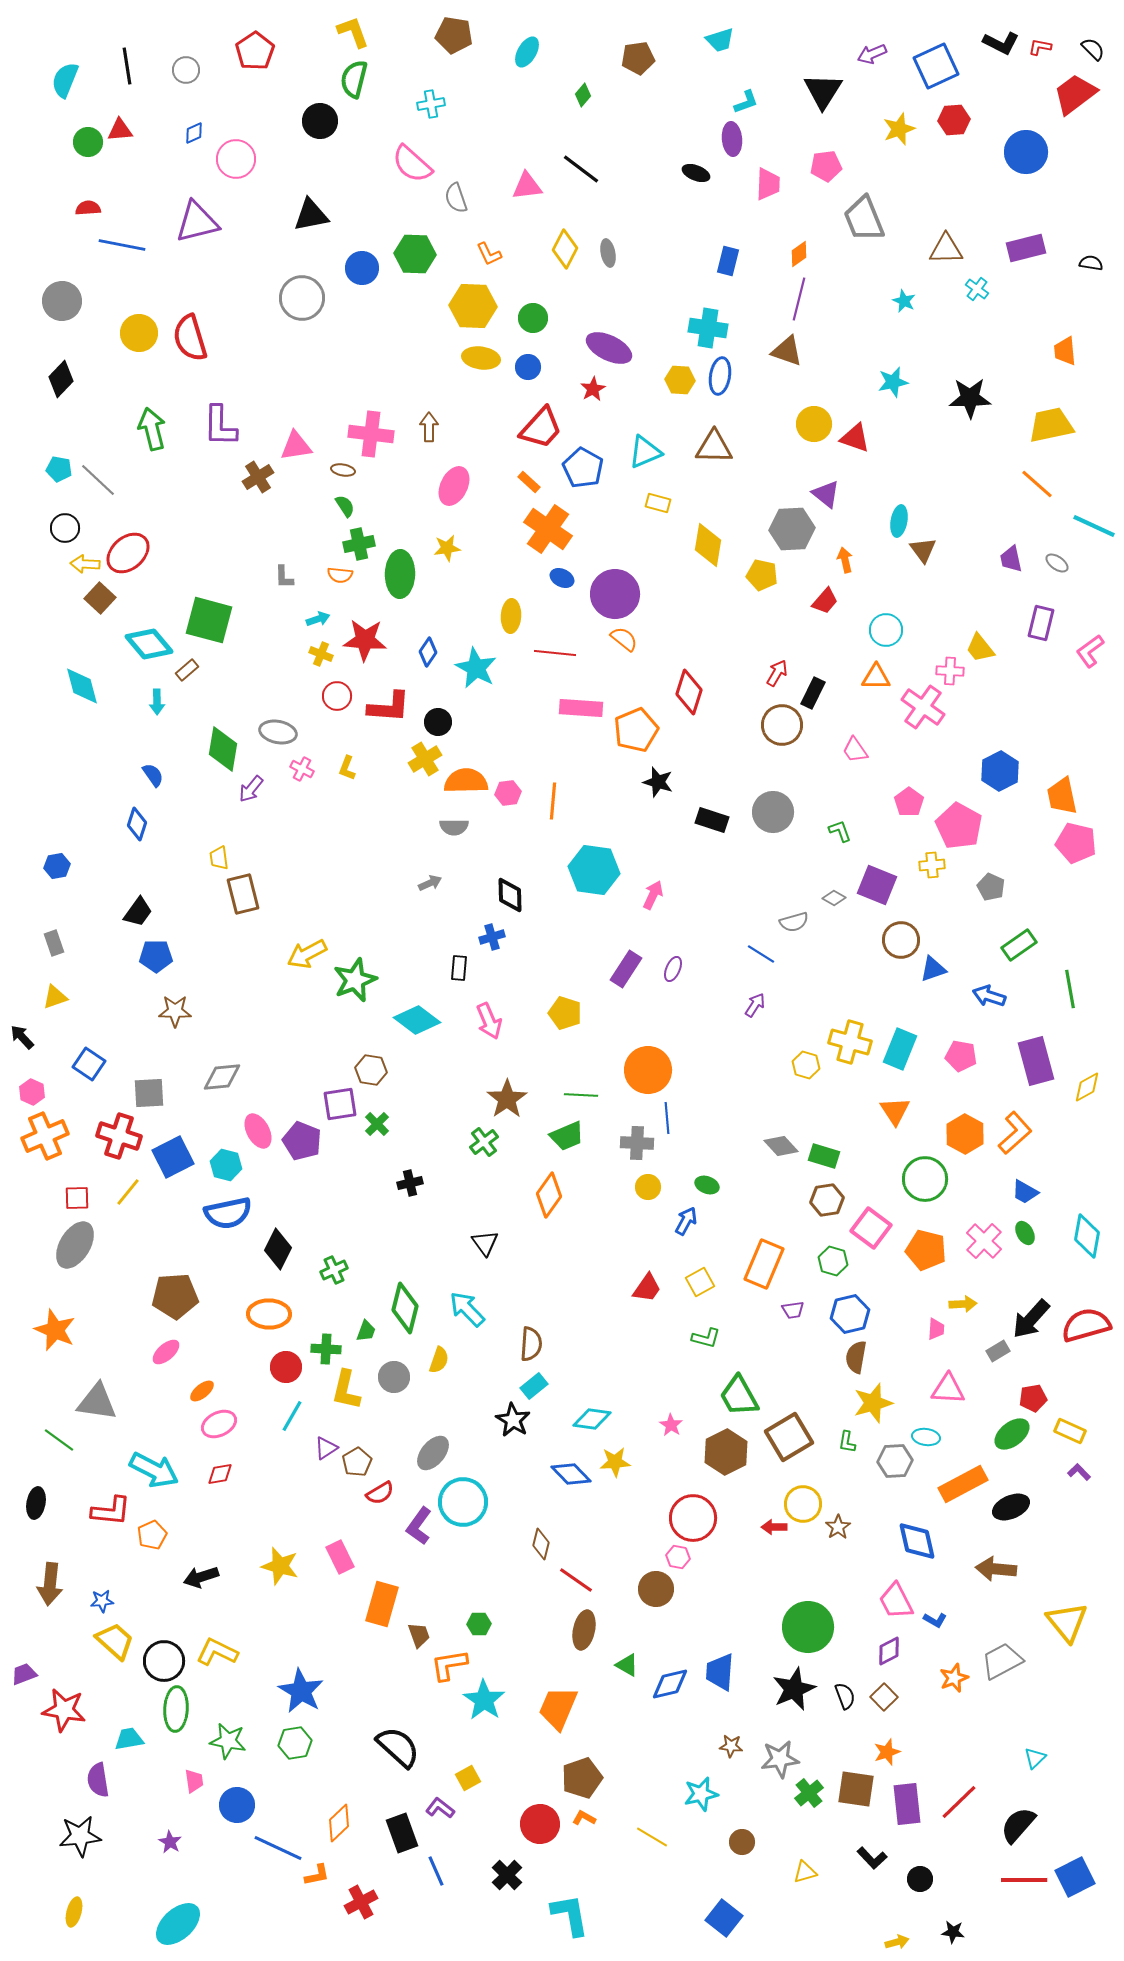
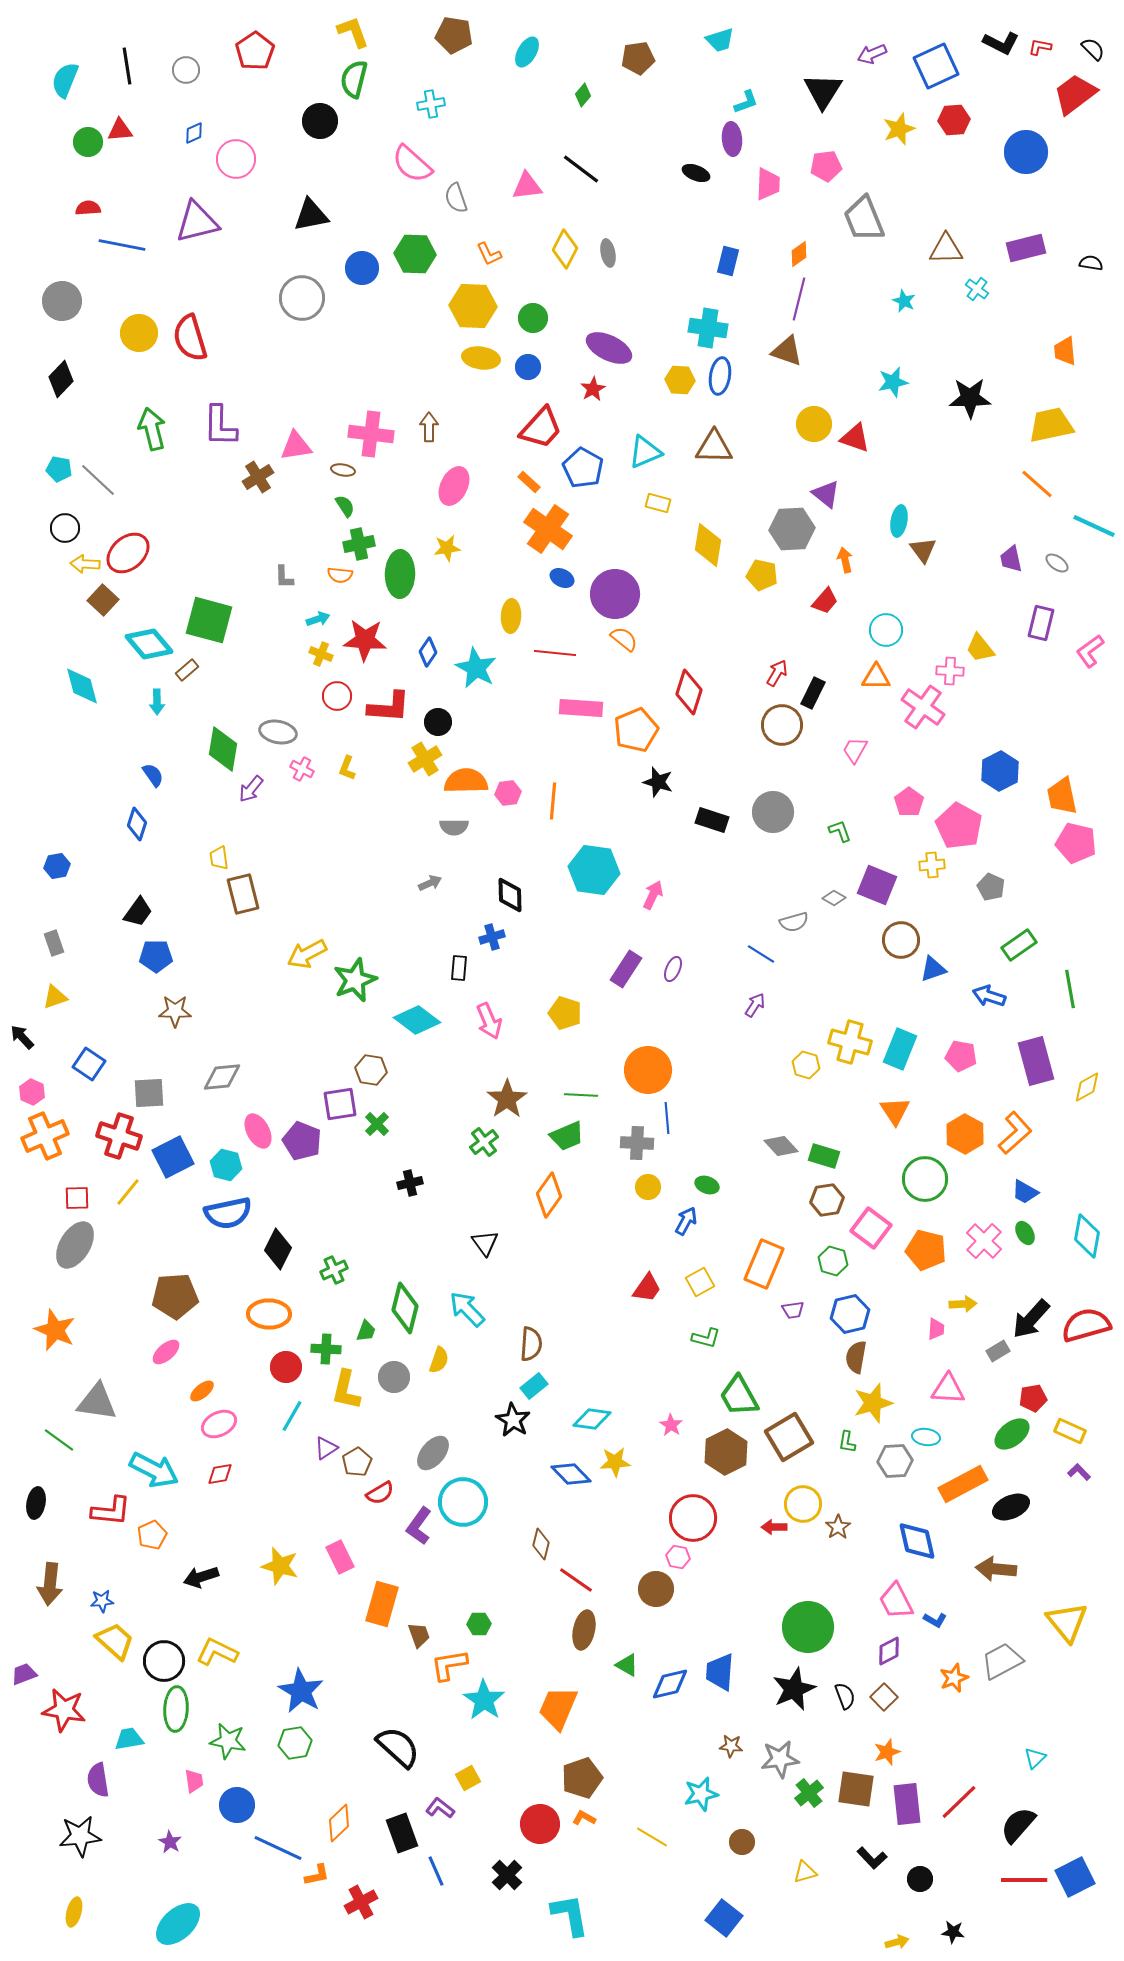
brown square at (100, 598): moved 3 px right, 2 px down
pink trapezoid at (855, 750): rotated 64 degrees clockwise
